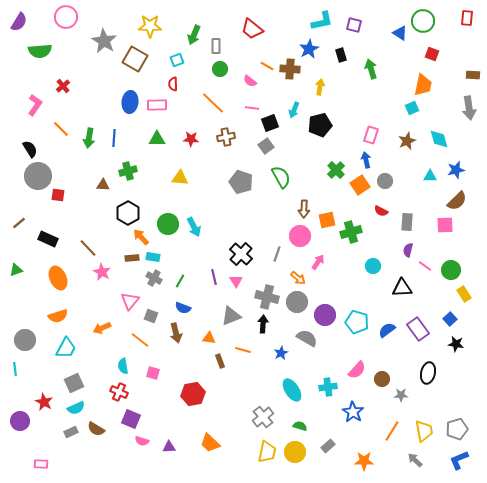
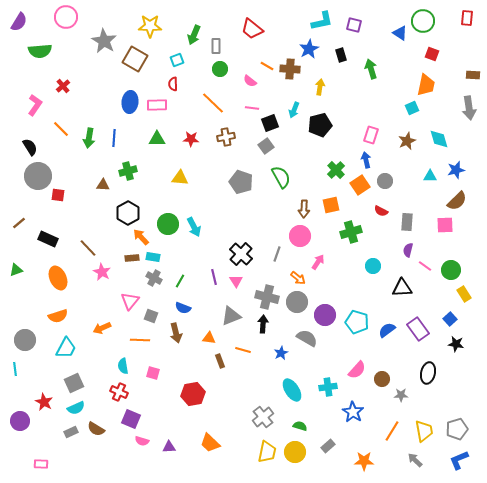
orange trapezoid at (423, 85): moved 3 px right
black semicircle at (30, 149): moved 2 px up
orange square at (327, 220): moved 4 px right, 15 px up
orange line at (140, 340): rotated 36 degrees counterclockwise
